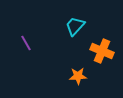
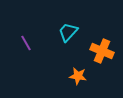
cyan trapezoid: moved 7 px left, 6 px down
orange star: rotated 12 degrees clockwise
